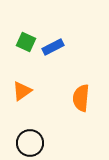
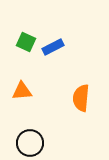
orange triangle: rotated 30 degrees clockwise
